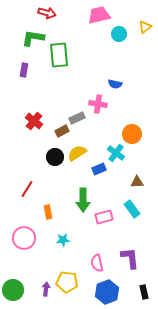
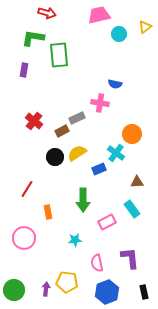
pink cross: moved 2 px right, 1 px up
pink rectangle: moved 3 px right, 5 px down; rotated 12 degrees counterclockwise
cyan star: moved 12 px right
green circle: moved 1 px right
